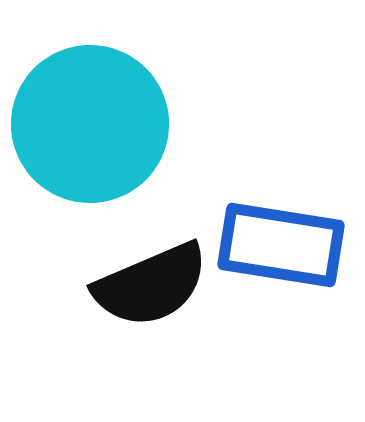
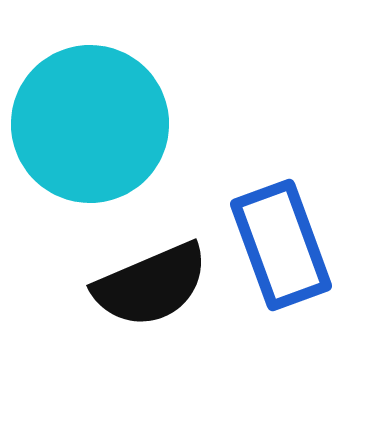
blue rectangle: rotated 61 degrees clockwise
